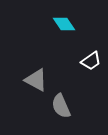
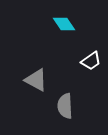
gray semicircle: moved 4 px right; rotated 20 degrees clockwise
